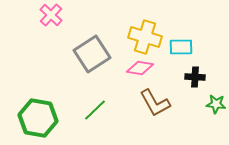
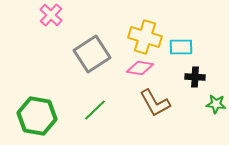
green hexagon: moved 1 px left, 2 px up
